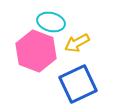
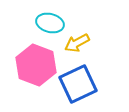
cyan ellipse: moved 1 px left, 1 px down
pink hexagon: moved 14 px down
